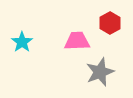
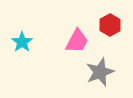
red hexagon: moved 2 px down
pink trapezoid: rotated 120 degrees clockwise
